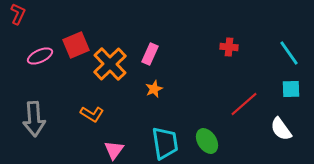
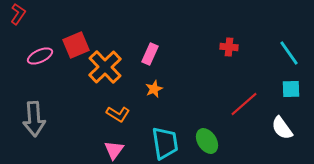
red L-shape: rotated 10 degrees clockwise
orange cross: moved 5 px left, 3 px down
orange L-shape: moved 26 px right
white semicircle: moved 1 px right, 1 px up
